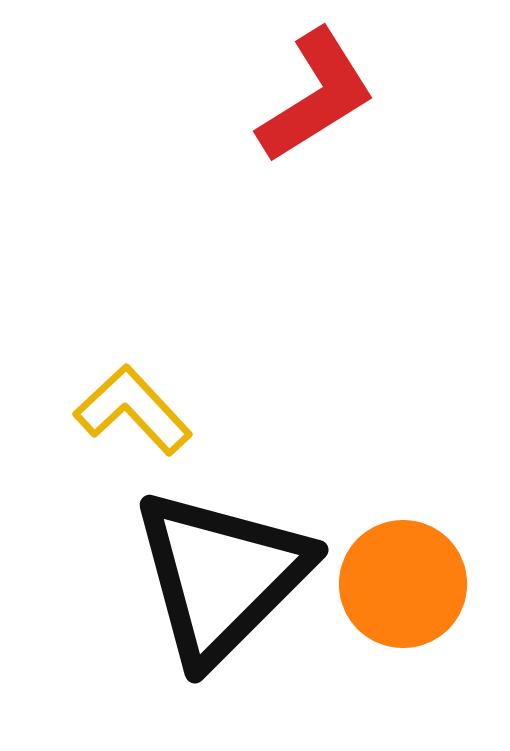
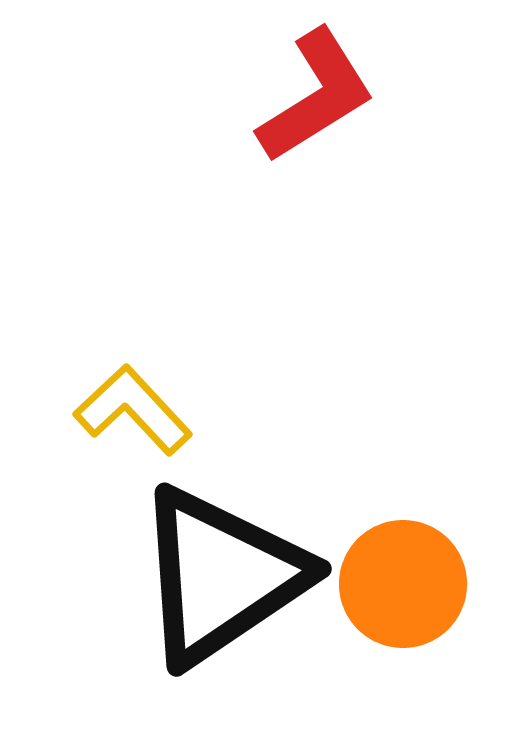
black triangle: rotated 11 degrees clockwise
